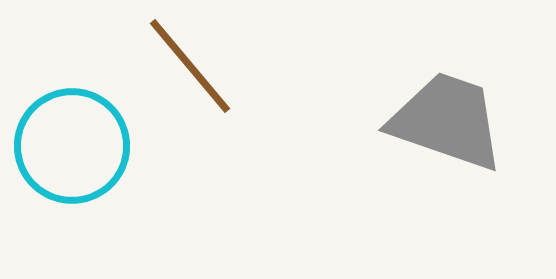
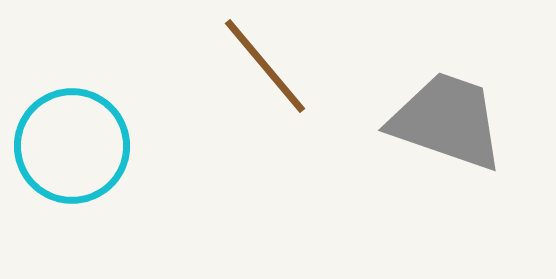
brown line: moved 75 px right
